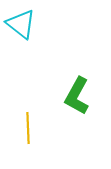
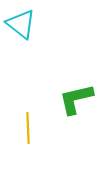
green L-shape: moved 1 px left, 3 px down; rotated 48 degrees clockwise
